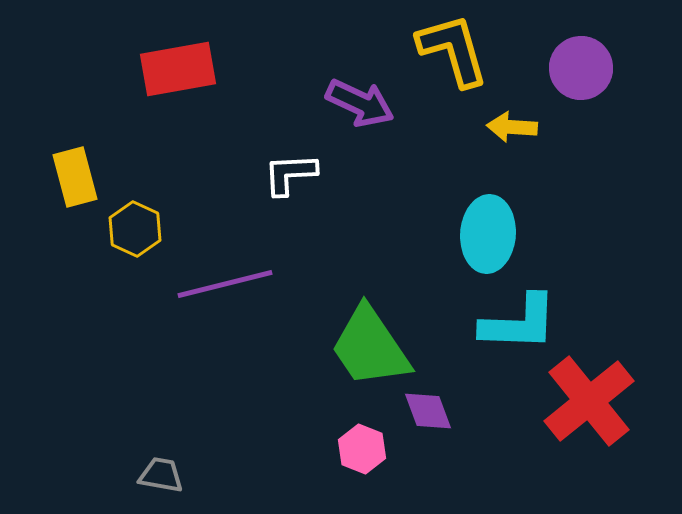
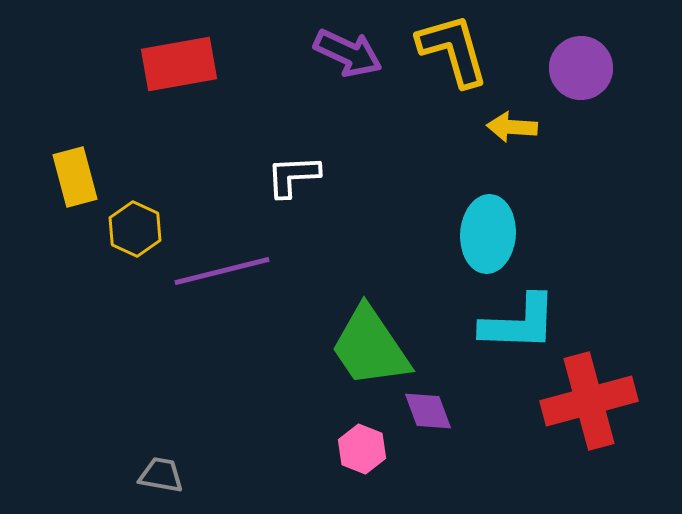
red rectangle: moved 1 px right, 5 px up
purple arrow: moved 12 px left, 50 px up
white L-shape: moved 3 px right, 2 px down
purple line: moved 3 px left, 13 px up
red cross: rotated 24 degrees clockwise
